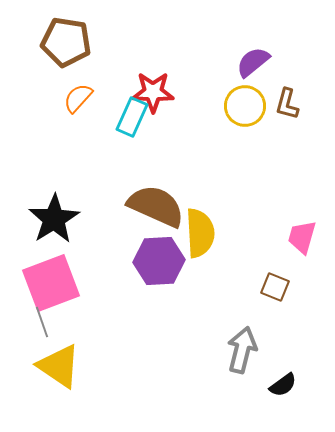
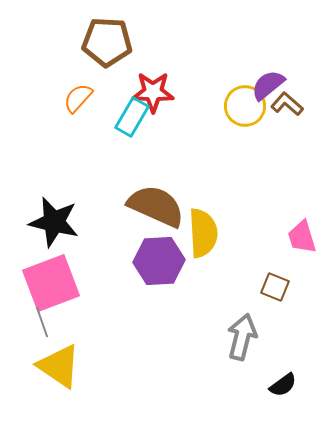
brown pentagon: moved 41 px right; rotated 6 degrees counterclockwise
purple semicircle: moved 15 px right, 23 px down
brown L-shape: rotated 116 degrees clockwise
cyan rectangle: rotated 6 degrees clockwise
black star: moved 3 px down; rotated 27 degrees counterclockwise
yellow semicircle: moved 3 px right
pink trapezoid: rotated 33 degrees counterclockwise
gray arrow: moved 13 px up
